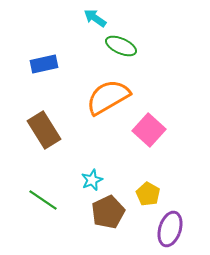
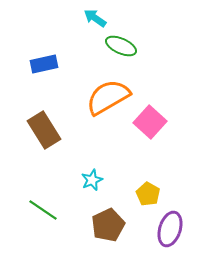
pink square: moved 1 px right, 8 px up
green line: moved 10 px down
brown pentagon: moved 13 px down
